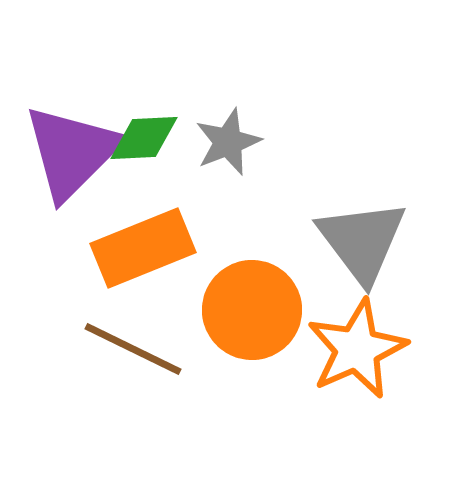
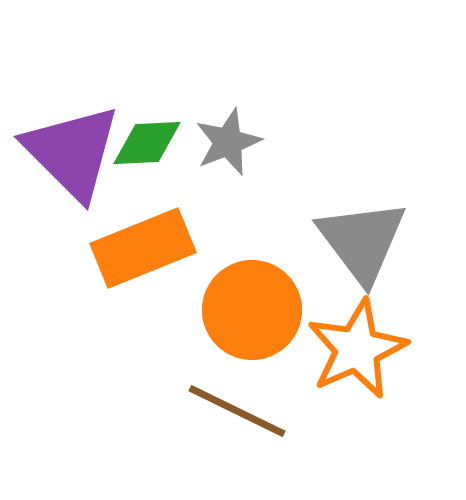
green diamond: moved 3 px right, 5 px down
purple triangle: rotated 30 degrees counterclockwise
brown line: moved 104 px right, 62 px down
